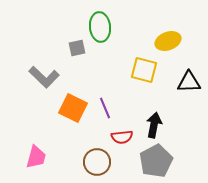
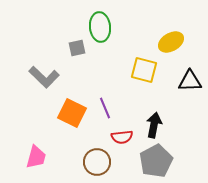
yellow ellipse: moved 3 px right, 1 px down; rotated 10 degrees counterclockwise
black triangle: moved 1 px right, 1 px up
orange square: moved 1 px left, 5 px down
